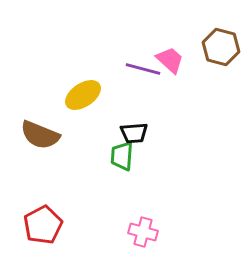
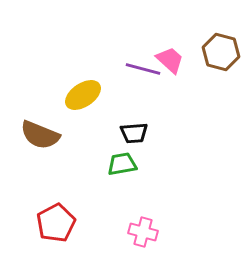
brown hexagon: moved 5 px down
green trapezoid: moved 8 px down; rotated 76 degrees clockwise
red pentagon: moved 13 px right, 2 px up
